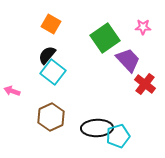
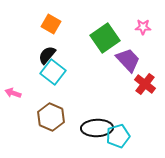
pink arrow: moved 1 px right, 2 px down
brown hexagon: rotated 12 degrees counterclockwise
